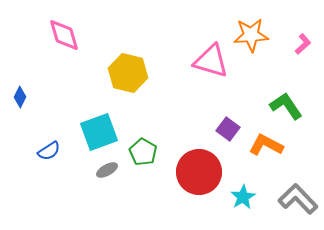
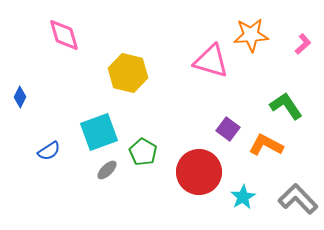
gray ellipse: rotated 15 degrees counterclockwise
